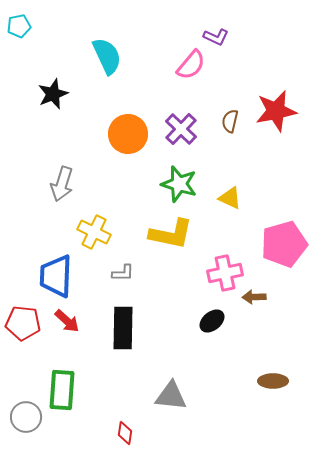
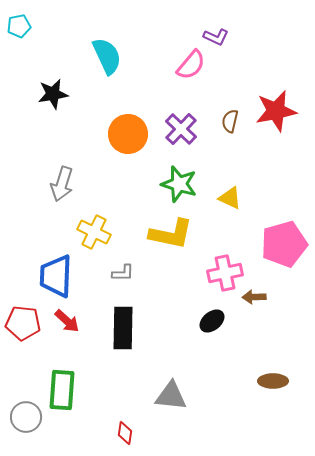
black star: rotated 12 degrees clockwise
